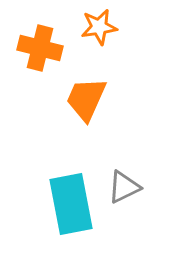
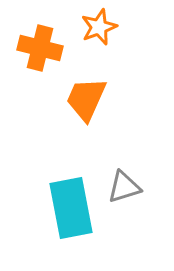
orange star: rotated 12 degrees counterclockwise
gray triangle: rotated 9 degrees clockwise
cyan rectangle: moved 4 px down
